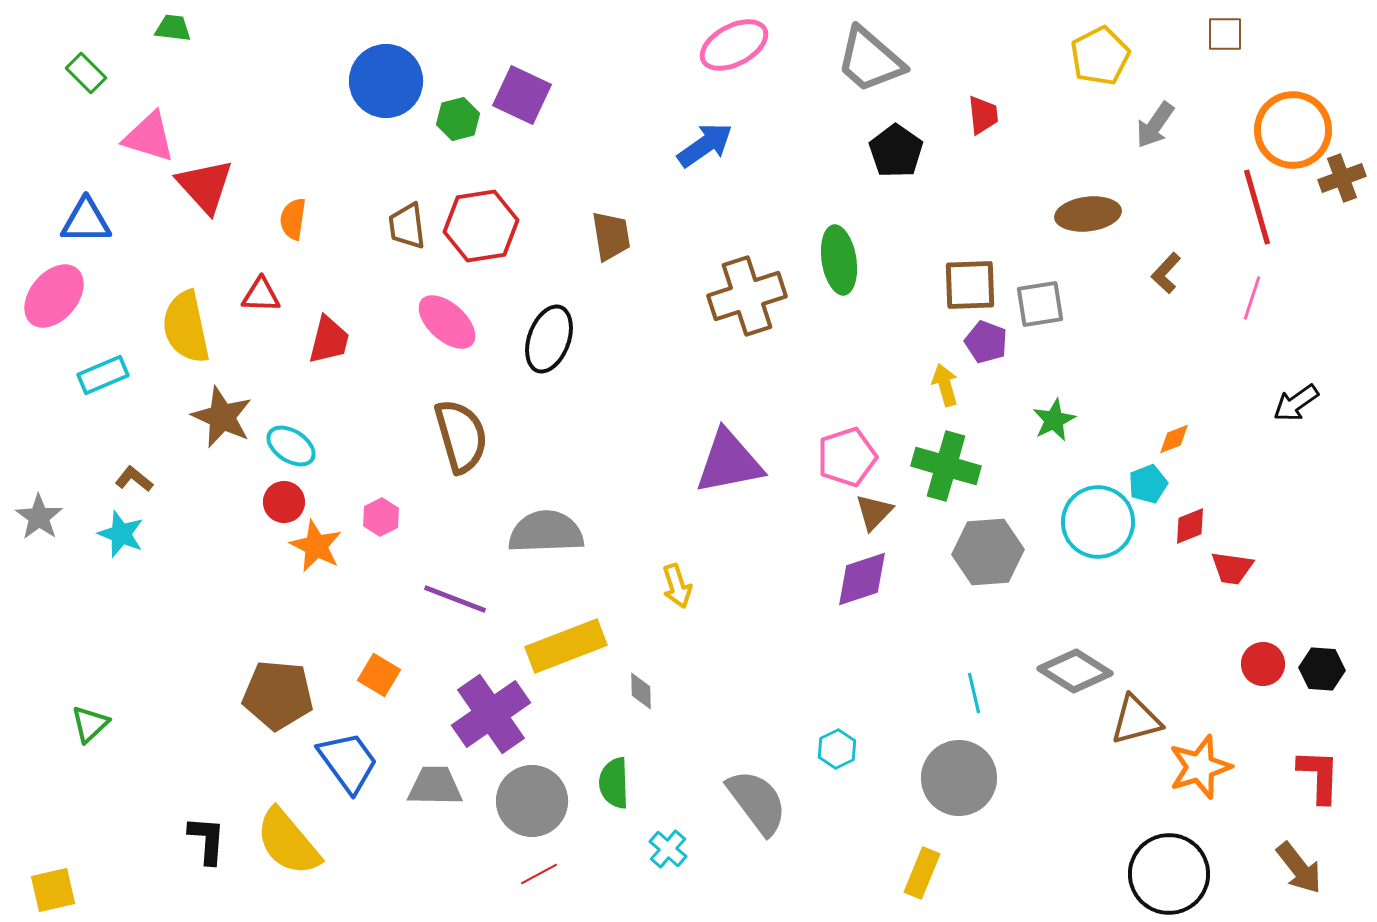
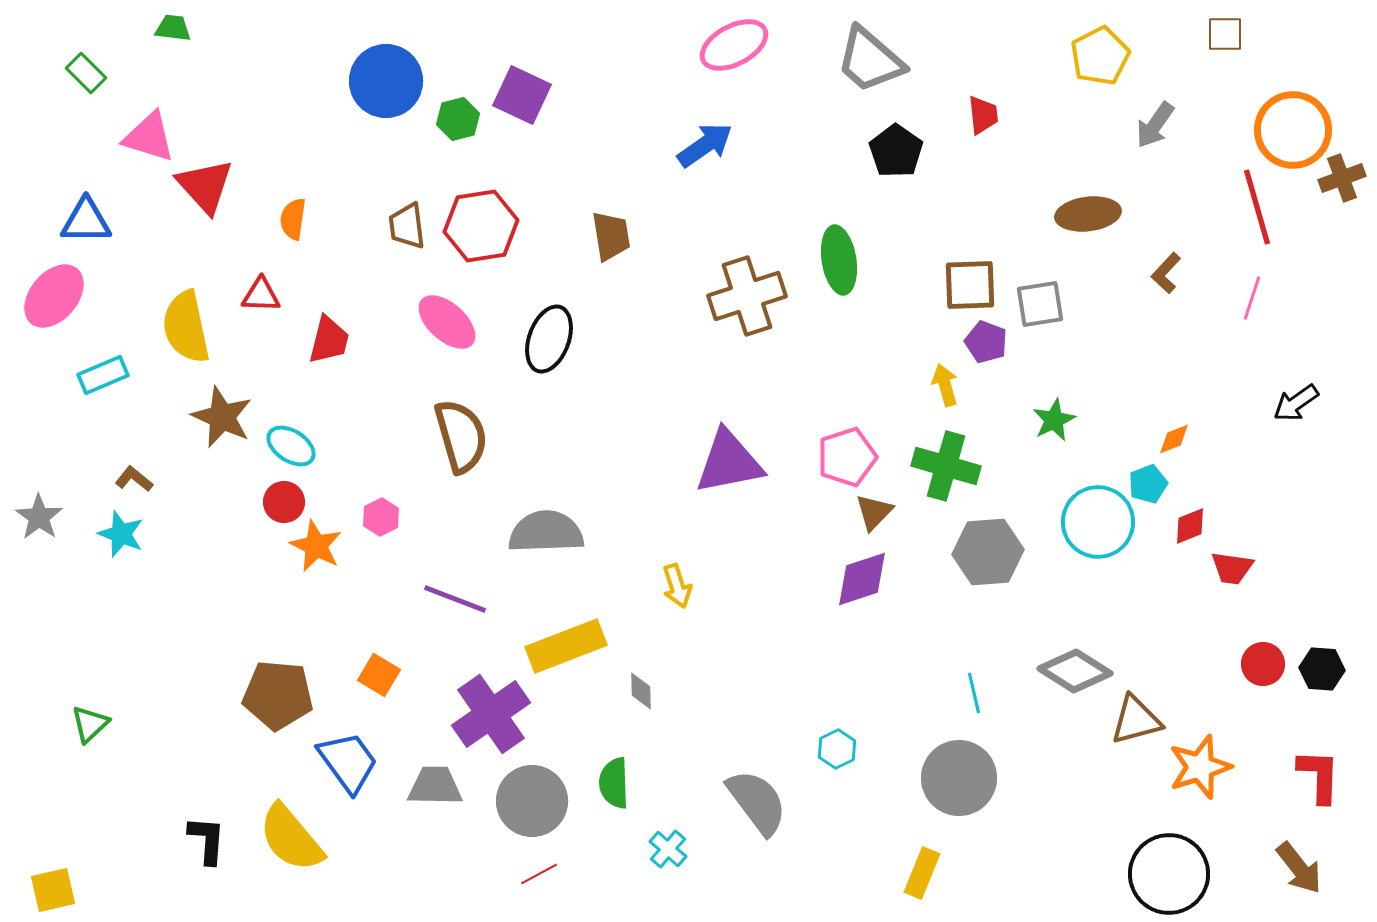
yellow semicircle at (288, 842): moved 3 px right, 4 px up
